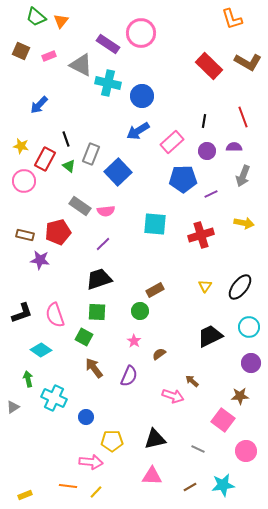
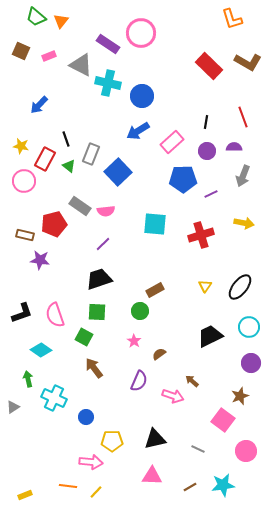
black line at (204, 121): moved 2 px right, 1 px down
red pentagon at (58, 232): moved 4 px left, 8 px up
purple semicircle at (129, 376): moved 10 px right, 5 px down
brown star at (240, 396): rotated 18 degrees counterclockwise
